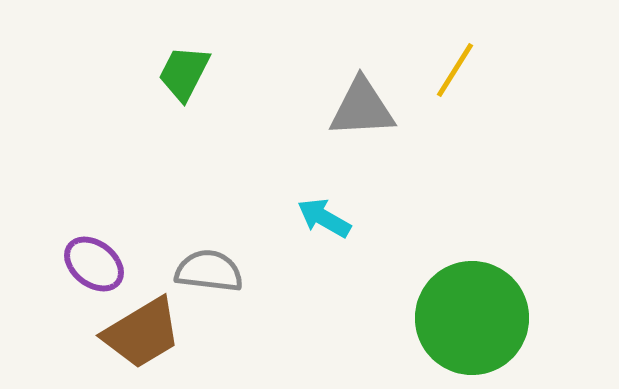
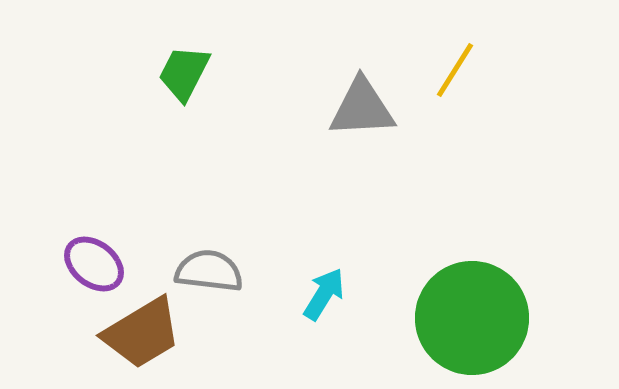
cyan arrow: moved 76 px down; rotated 92 degrees clockwise
